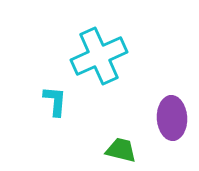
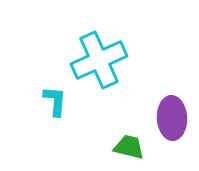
cyan cross: moved 4 px down
green trapezoid: moved 8 px right, 3 px up
